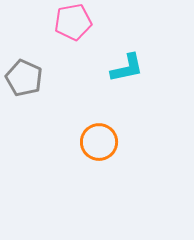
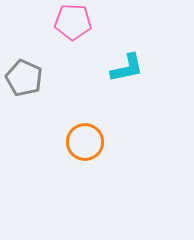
pink pentagon: rotated 12 degrees clockwise
orange circle: moved 14 px left
